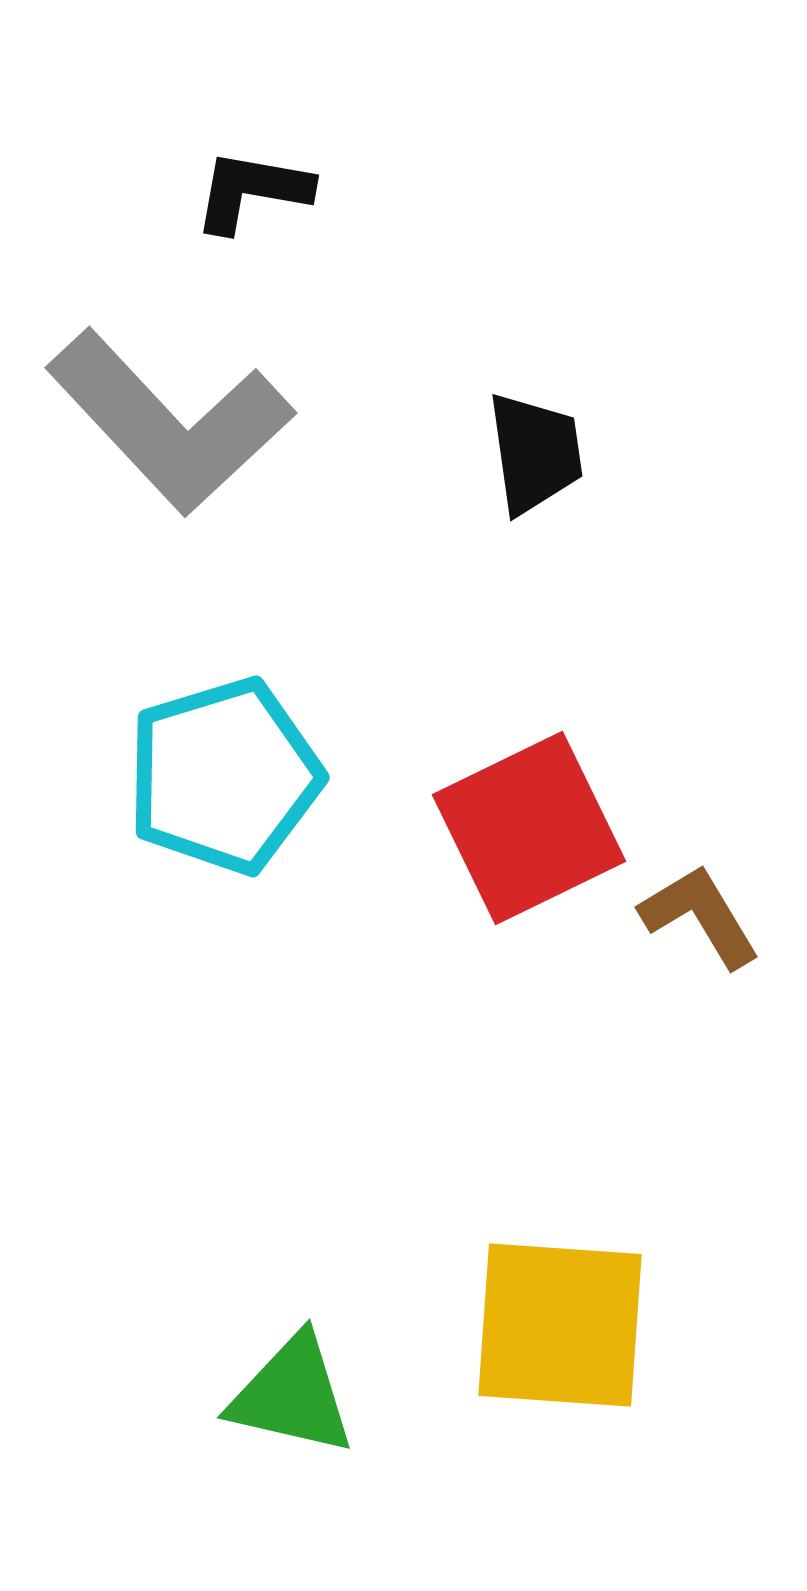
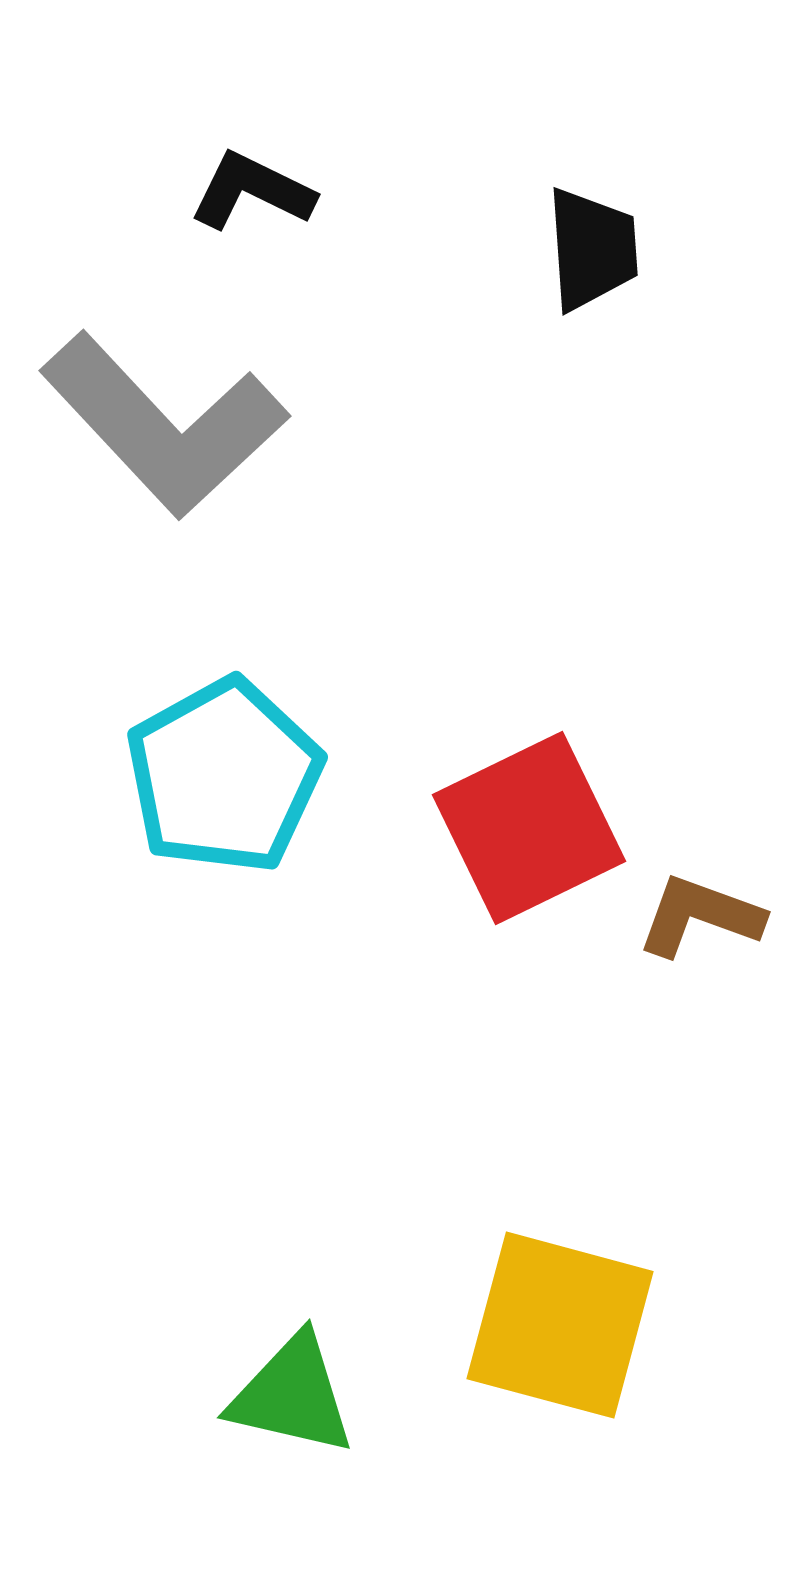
black L-shape: rotated 16 degrees clockwise
gray L-shape: moved 6 px left, 3 px down
black trapezoid: moved 57 px right, 204 px up; rotated 4 degrees clockwise
cyan pentagon: rotated 12 degrees counterclockwise
brown L-shape: rotated 39 degrees counterclockwise
yellow square: rotated 11 degrees clockwise
